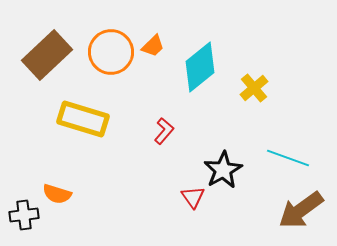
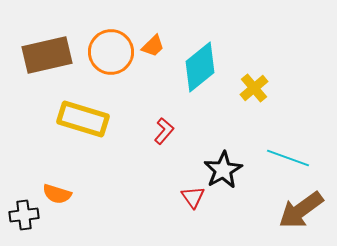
brown rectangle: rotated 30 degrees clockwise
